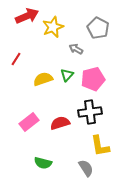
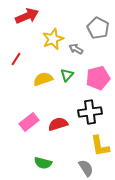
yellow star: moved 12 px down
pink pentagon: moved 5 px right, 1 px up
red semicircle: moved 2 px left, 1 px down
